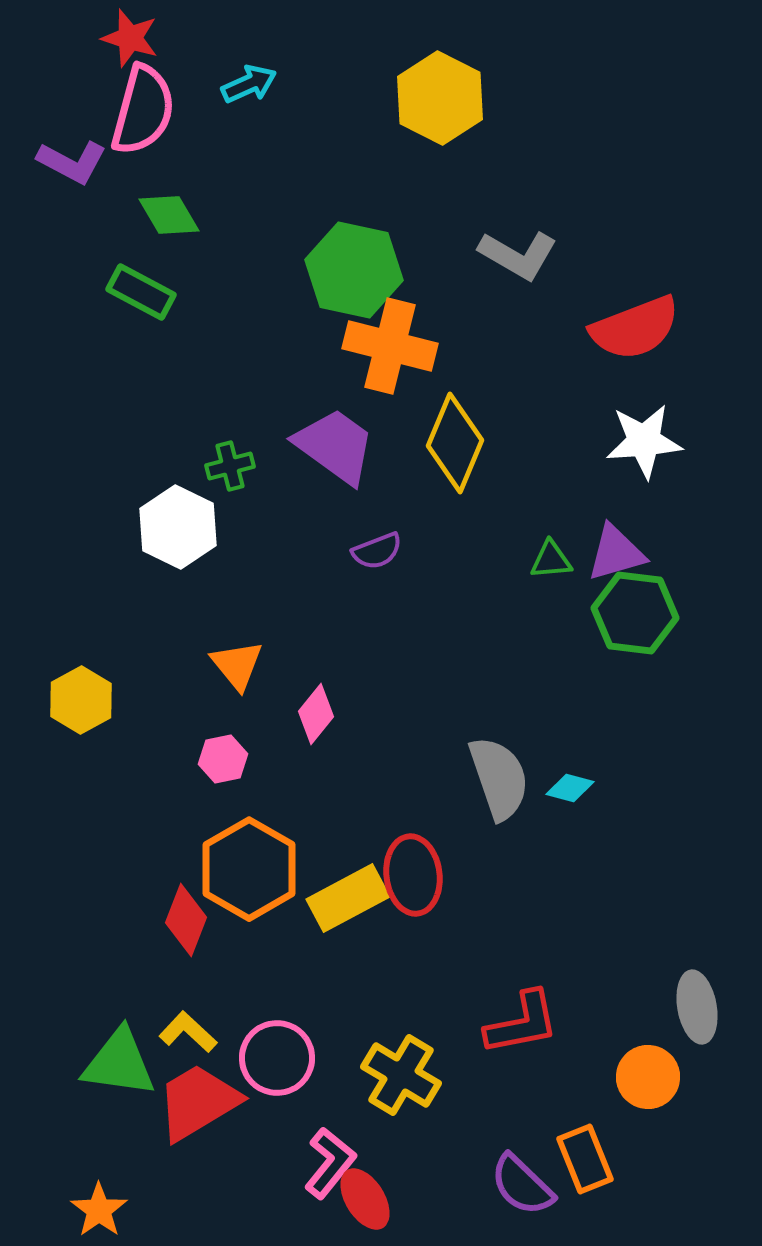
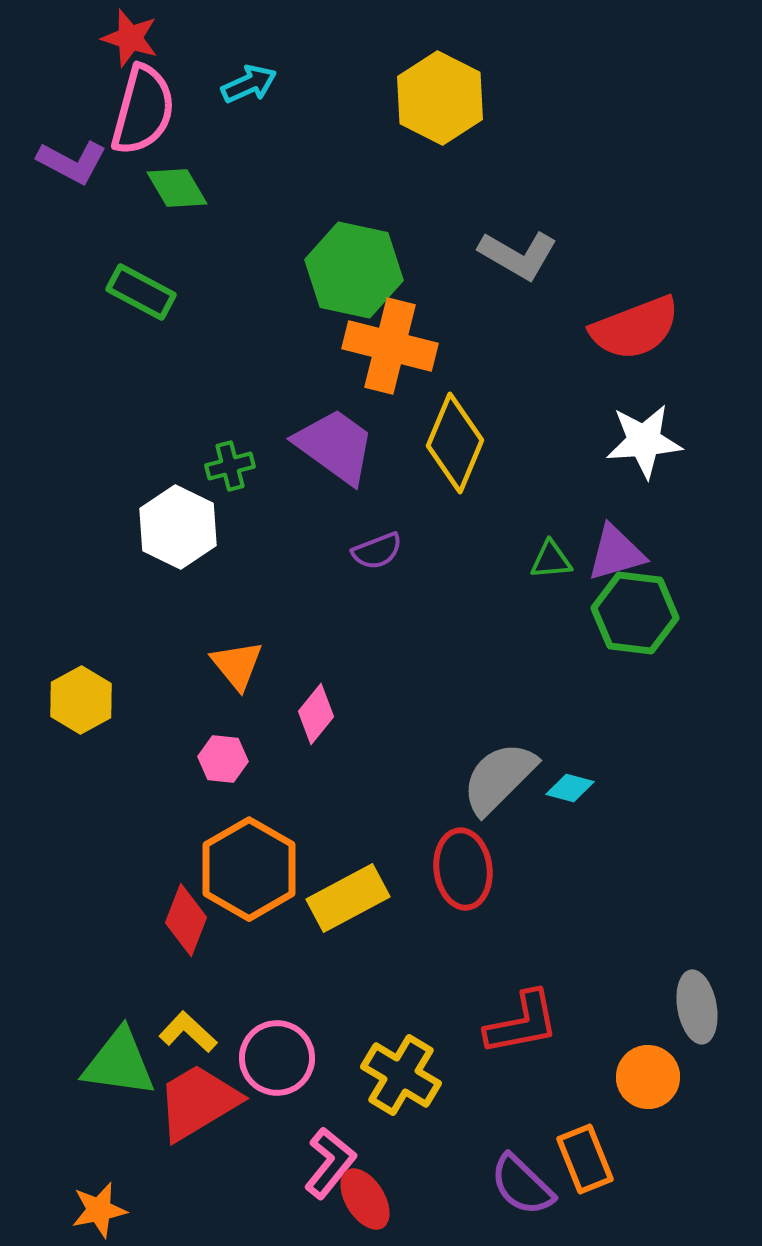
green diamond at (169, 215): moved 8 px right, 27 px up
pink hexagon at (223, 759): rotated 18 degrees clockwise
gray semicircle at (499, 778): rotated 116 degrees counterclockwise
red ellipse at (413, 875): moved 50 px right, 6 px up
orange star at (99, 1210): rotated 24 degrees clockwise
